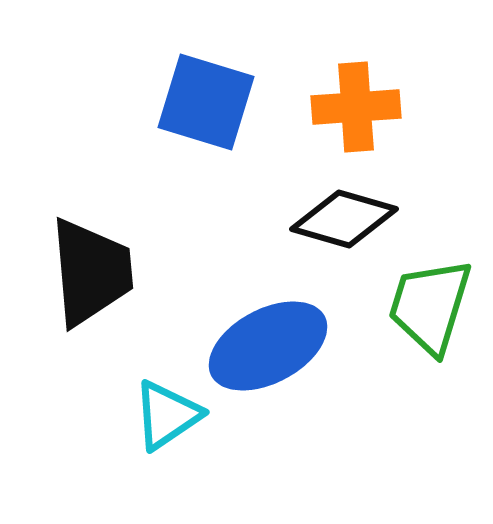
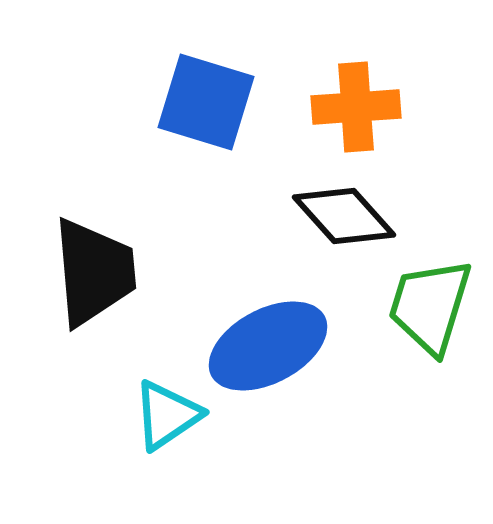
black diamond: moved 3 px up; rotated 32 degrees clockwise
black trapezoid: moved 3 px right
